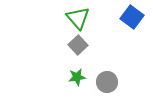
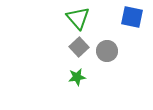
blue square: rotated 25 degrees counterclockwise
gray square: moved 1 px right, 2 px down
gray circle: moved 31 px up
